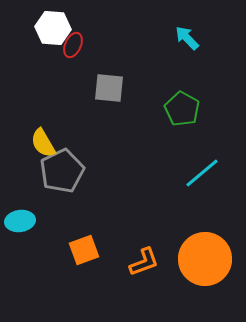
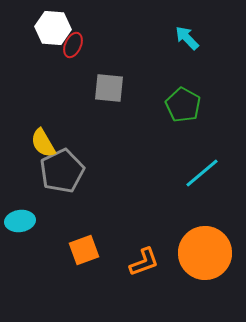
green pentagon: moved 1 px right, 4 px up
orange circle: moved 6 px up
